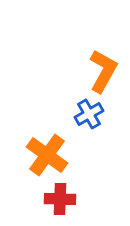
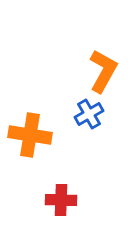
orange cross: moved 17 px left, 20 px up; rotated 27 degrees counterclockwise
red cross: moved 1 px right, 1 px down
